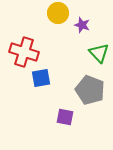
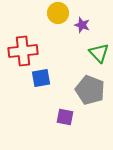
red cross: moved 1 px left, 1 px up; rotated 24 degrees counterclockwise
